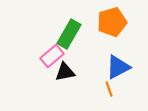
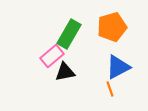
orange pentagon: moved 5 px down
orange line: moved 1 px right
